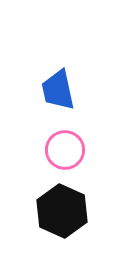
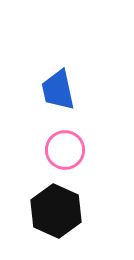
black hexagon: moved 6 px left
